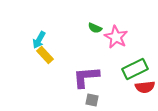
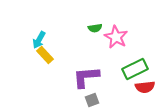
green semicircle: rotated 32 degrees counterclockwise
gray square: rotated 32 degrees counterclockwise
